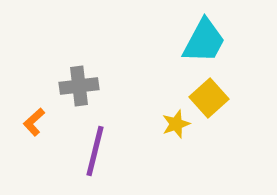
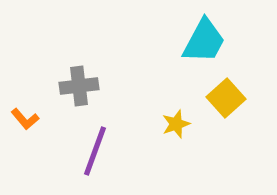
yellow square: moved 17 px right
orange L-shape: moved 9 px left, 3 px up; rotated 88 degrees counterclockwise
purple line: rotated 6 degrees clockwise
